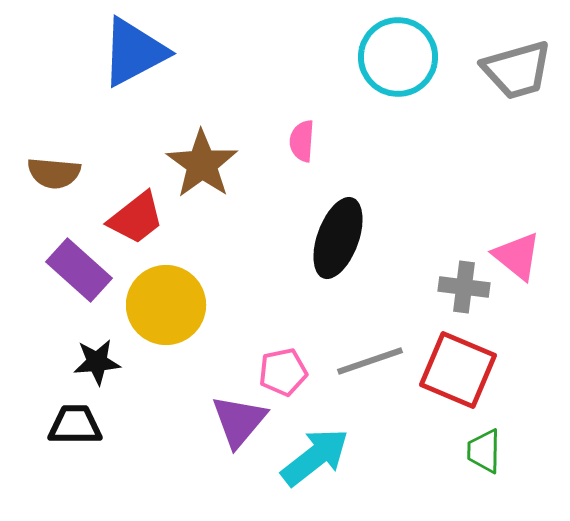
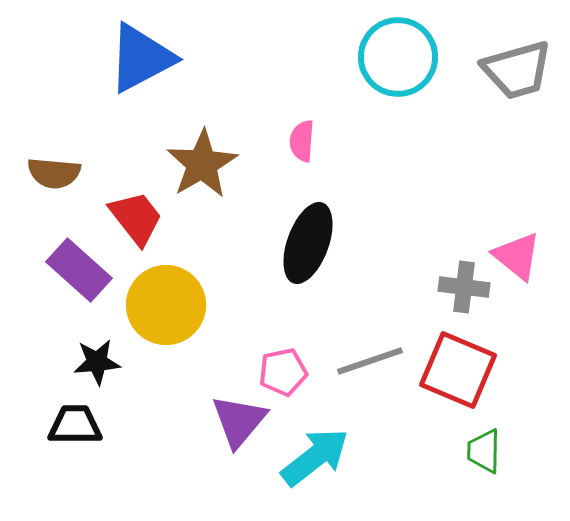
blue triangle: moved 7 px right, 6 px down
brown star: rotated 6 degrees clockwise
red trapezoid: rotated 90 degrees counterclockwise
black ellipse: moved 30 px left, 5 px down
